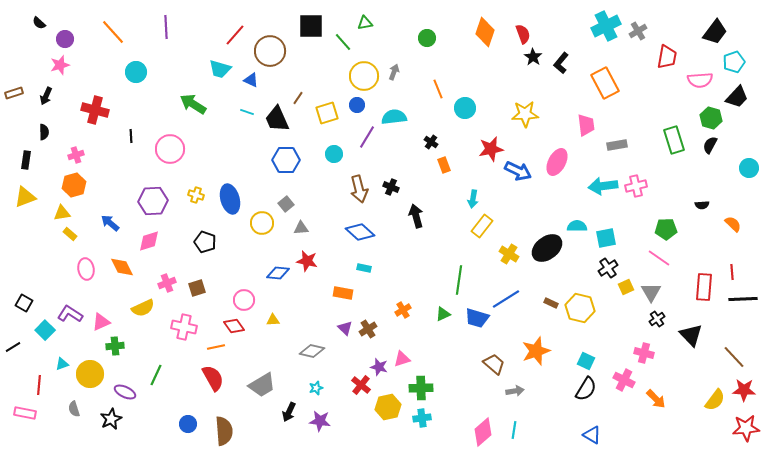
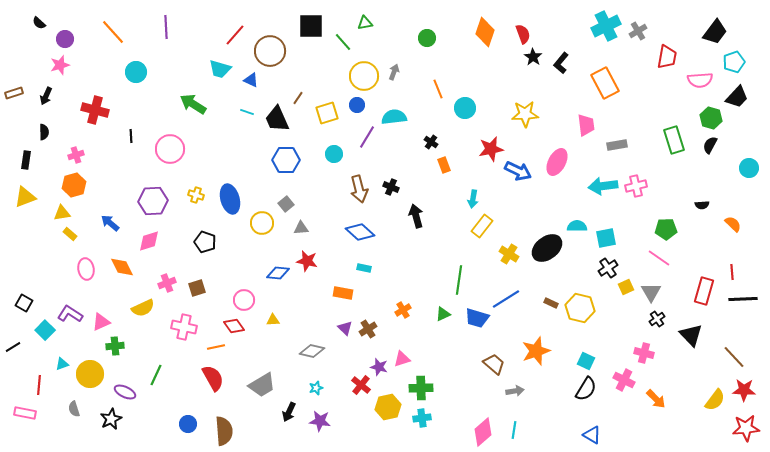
red rectangle at (704, 287): moved 4 px down; rotated 12 degrees clockwise
